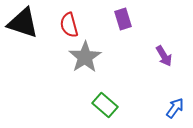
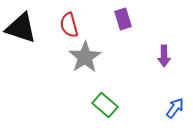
black triangle: moved 2 px left, 5 px down
purple arrow: rotated 30 degrees clockwise
